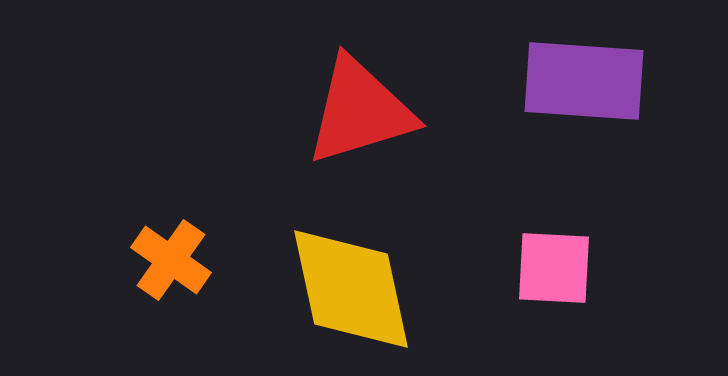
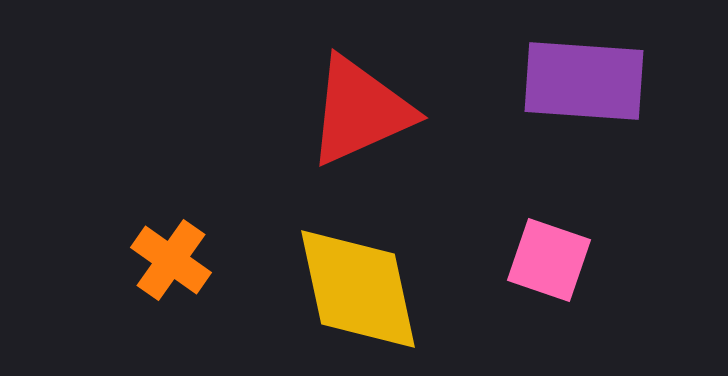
red triangle: rotated 7 degrees counterclockwise
pink square: moved 5 px left, 8 px up; rotated 16 degrees clockwise
yellow diamond: moved 7 px right
